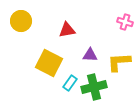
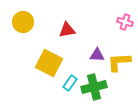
yellow circle: moved 2 px right, 1 px down
purple triangle: moved 7 px right
